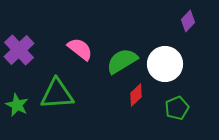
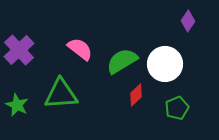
purple diamond: rotated 10 degrees counterclockwise
green triangle: moved 4 px right
